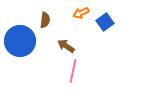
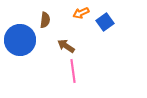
blue circle: moved 1 px up
pink line: rotated 20 degrees counterclockwise
